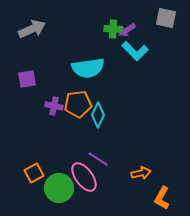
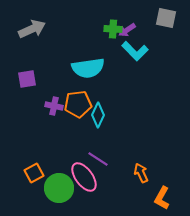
orange arrow: rotated 102 degrees counterclockwise
